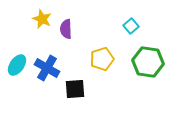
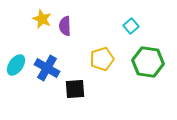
purple semicircle: moved 1 px left, 3 px up
cyan ellipse: moved 1 px left
